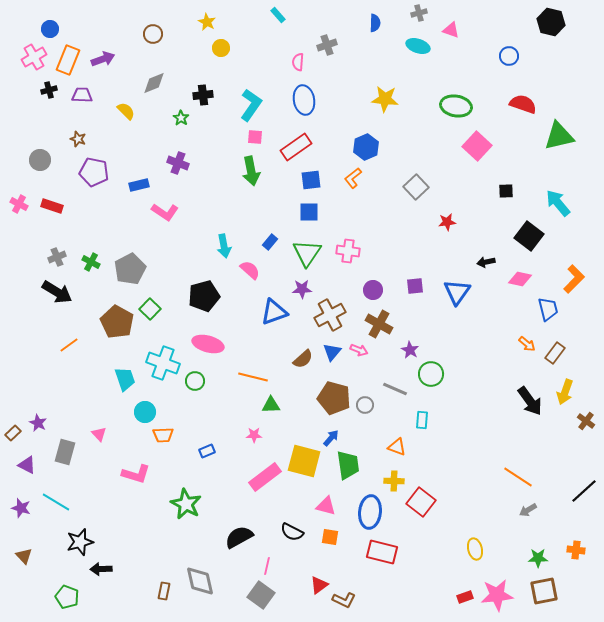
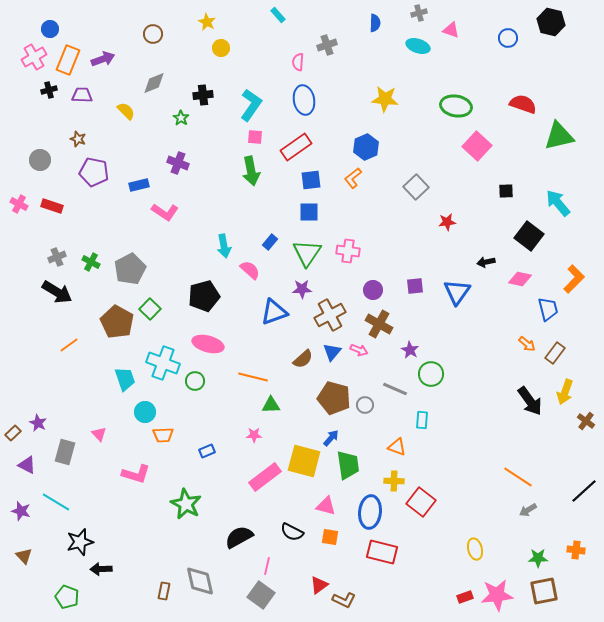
blue circle at (509, 56): moved 1 px left, 18 px up
purple star at (21, 508): moved 3 px down
